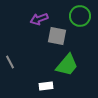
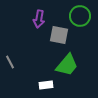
purple arrow: rotated 60 degrees counterclockwise
gray square: moved 2 px right, 1 px up
white rectangle: moved 1 px up
